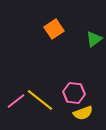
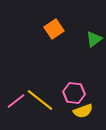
yellow semicircle: moved 2 px up
